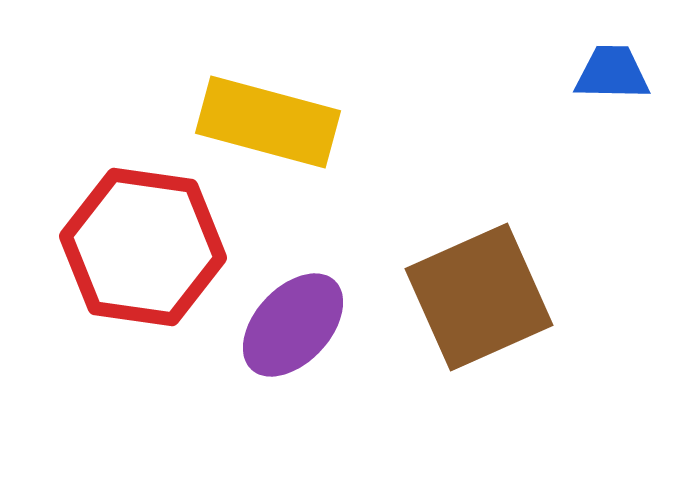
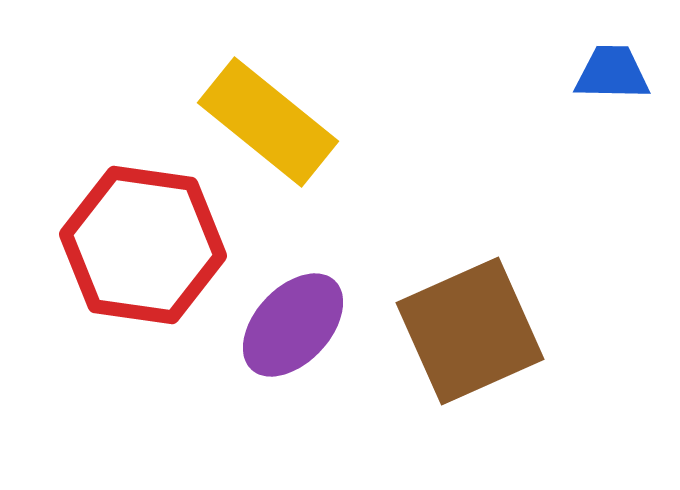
yellow rectangle: rotated 24 degrees clockwise
red hexagon: moved 2 px up
brown square: moved 9 px left, 34 px down
